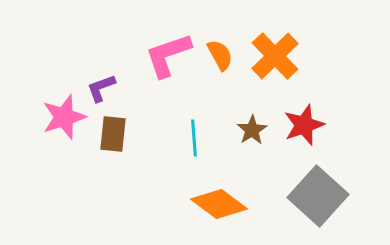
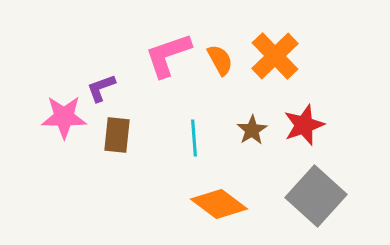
orange semicircle: moved 5 px down
pink star: rotated 18 degrees clockwise
brown rectangle: moved 4 px right, 1 px down
gray square: moved 2 px left
